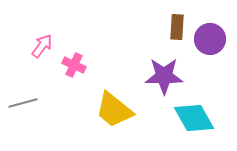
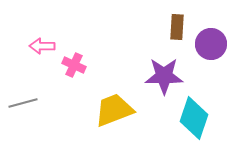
purple circle: moved 1 px right, 5 px down
pink arrow: rotated 125 degrees counterclockwise
yellow trapezoid: rotated 120 degrees clockwise
cyan diamond: rotated 48 degrees clockwise
